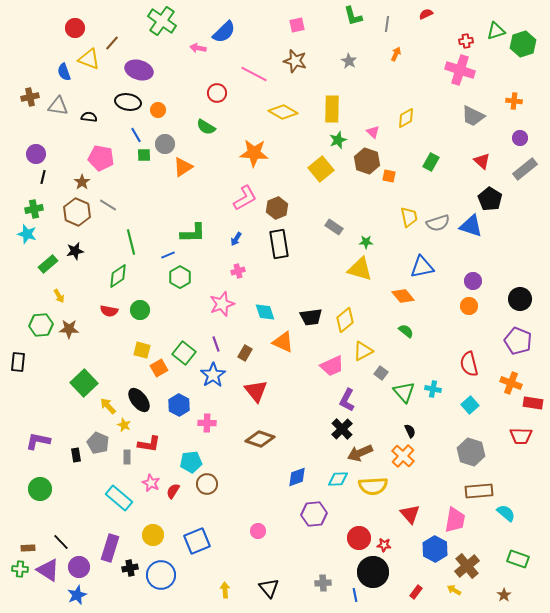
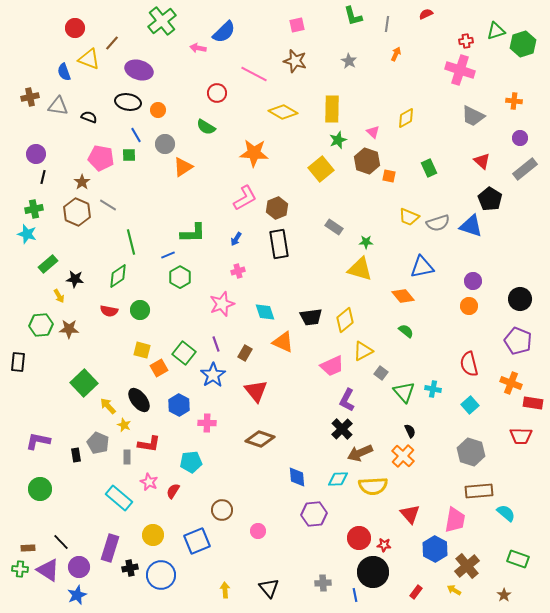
green cross at (162, 21): rotated 16 degrees clockwise
black semicircle at (89, 117): rotated 14 degrees clockwise
green square at (144, 155): moved 15 px left
green rectangle at (431, 162): moved 2 px left, 6 px down; rotated 54 degrees counterclockwise
yellow trapezoid at (409, 217): rotated 125 degrees clockwise
black star at (75, 251): moved 28 px down; rotated 18 degrees clockwise
blue diamond at (297, 477): rotated 75 degrees counterclockwise
pink star at (151, 483): moved 2 px left, 1 px up
brown circle at (207, 484): moved 15 px right, 26 px down
